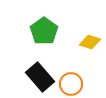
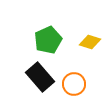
green pentagon: moved 4 px right, 9 px down; rotated 12 degrees clockwise
orange circle: moved 3 px right
